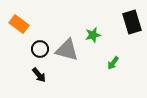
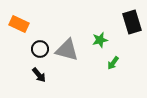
orange rectangle: rotated 12 degrees counterclockwise
green star: moved 7 px right, 5 px down
